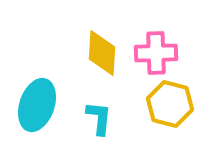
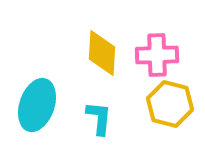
pink cross: moved 1 px right, 2 px down
